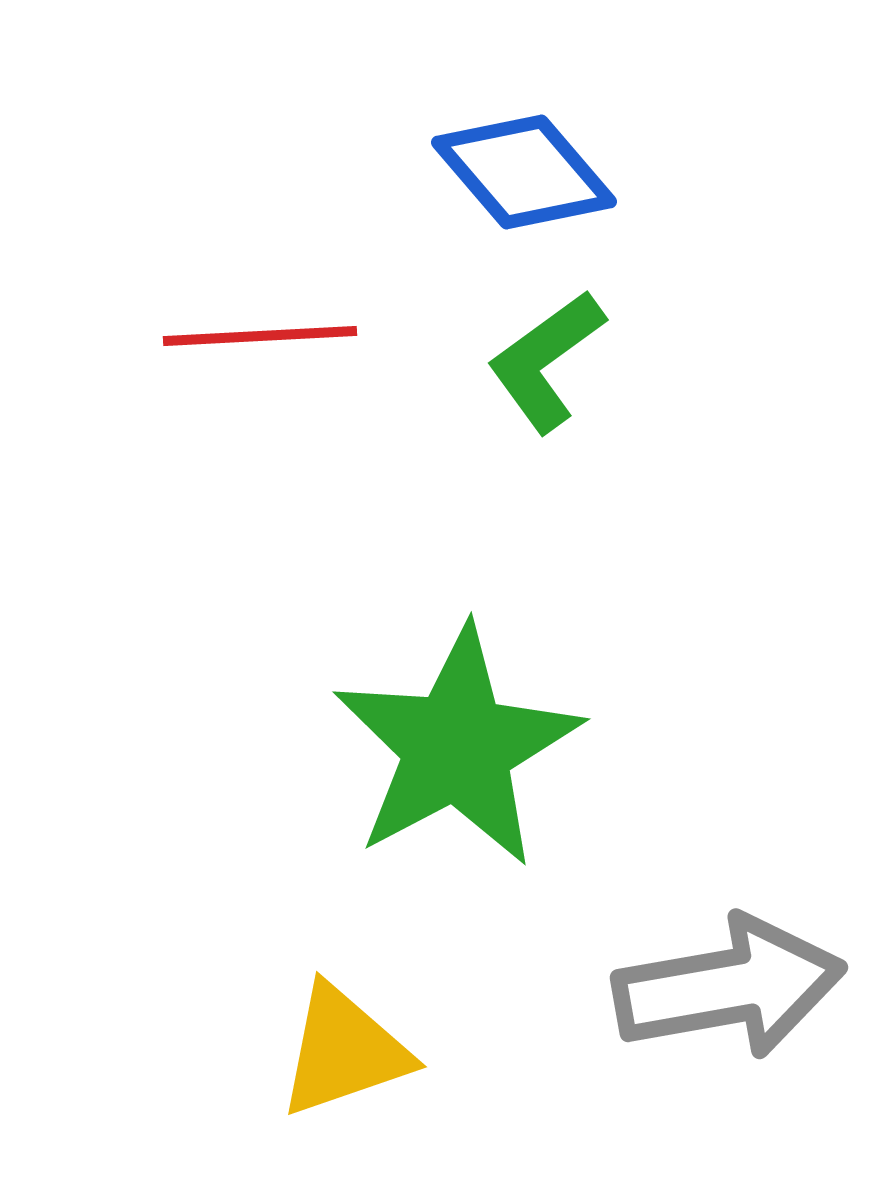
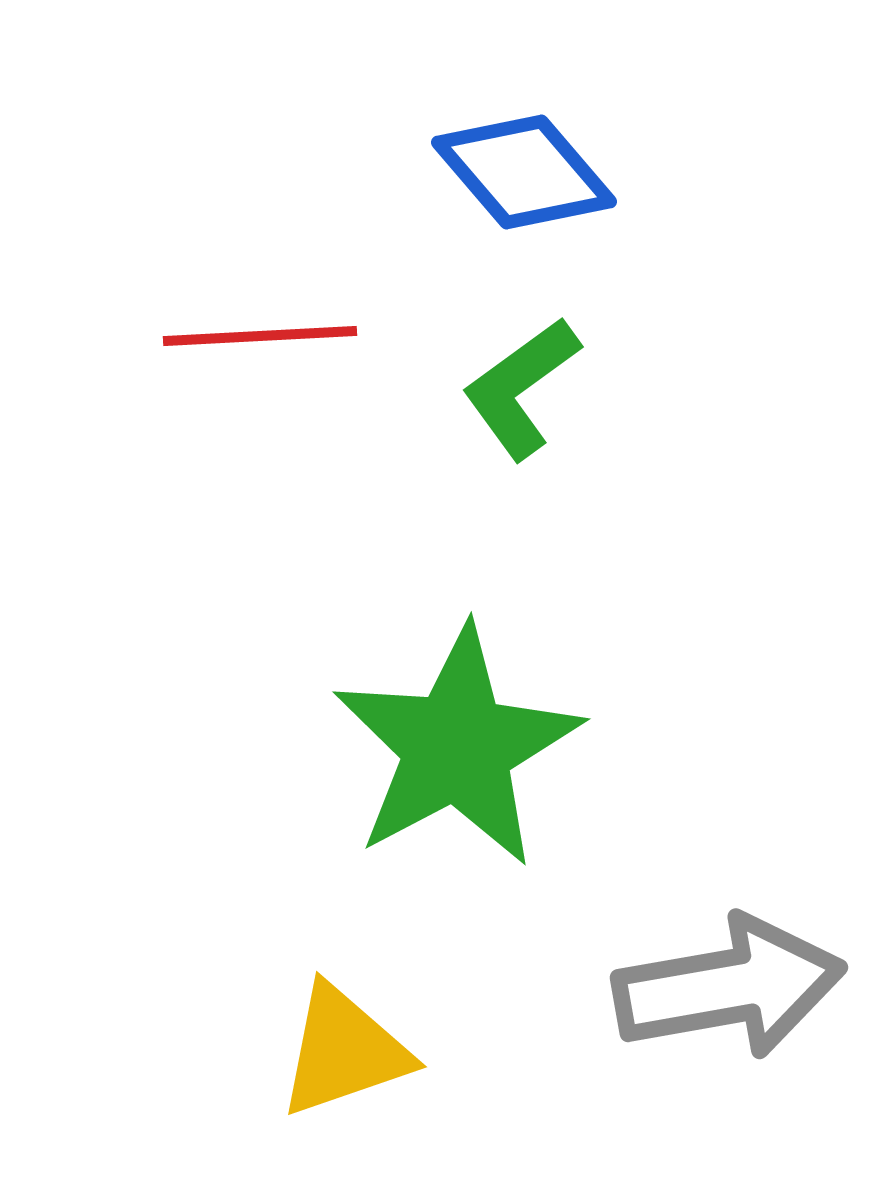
green L-shape: moved 25 px left, 27 px down
